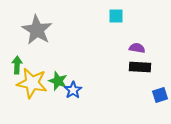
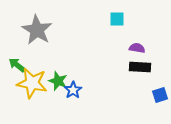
cyan square: moved 1 px right, 3 px down
green arrow: rotated 54 degrees counterclockwise
